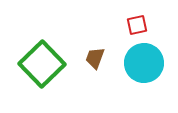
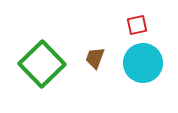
cyan circle: moved 1 px left
